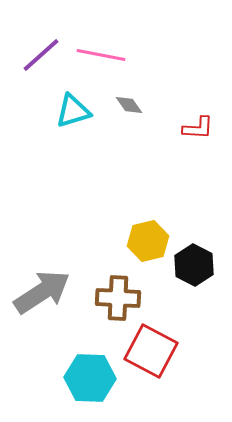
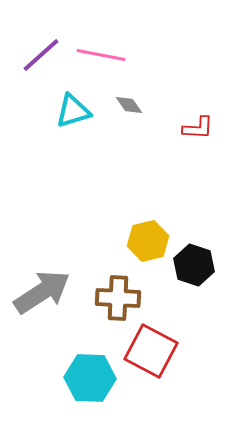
black hexagon: rotated 9 degrees counterclockwise
